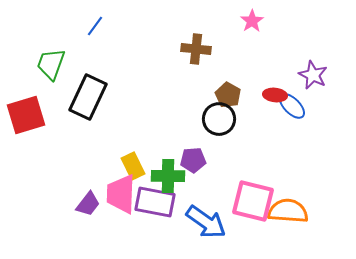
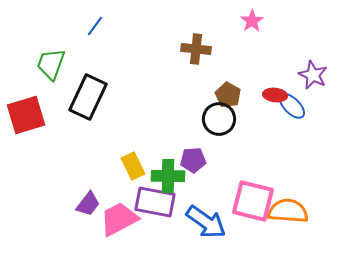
pink trapezoid: moved 2 px left, 25 px down; rotated 60 degrees clockwise
